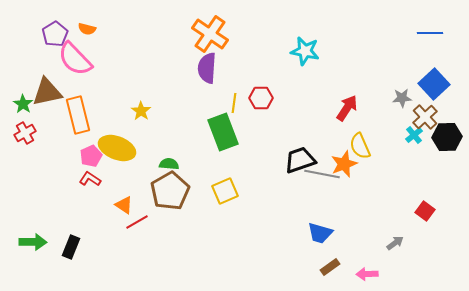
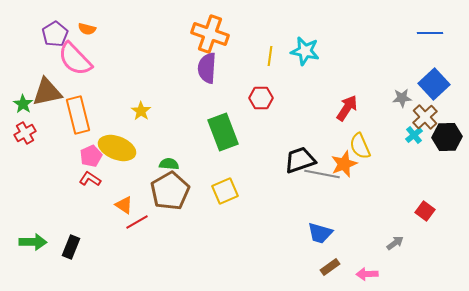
orange cross: rotated 15 degrees counterclockwise
yellow line: moved 36 px right, 47 px up
